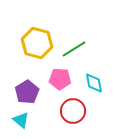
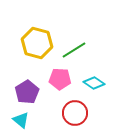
green line: moved 1 px down
cyan diamond: rotated 45 degrees counterclockwise
red circle: moved 2 px right, 2 px down
